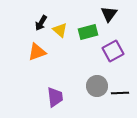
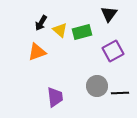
green rectangle: moved 6 px left
